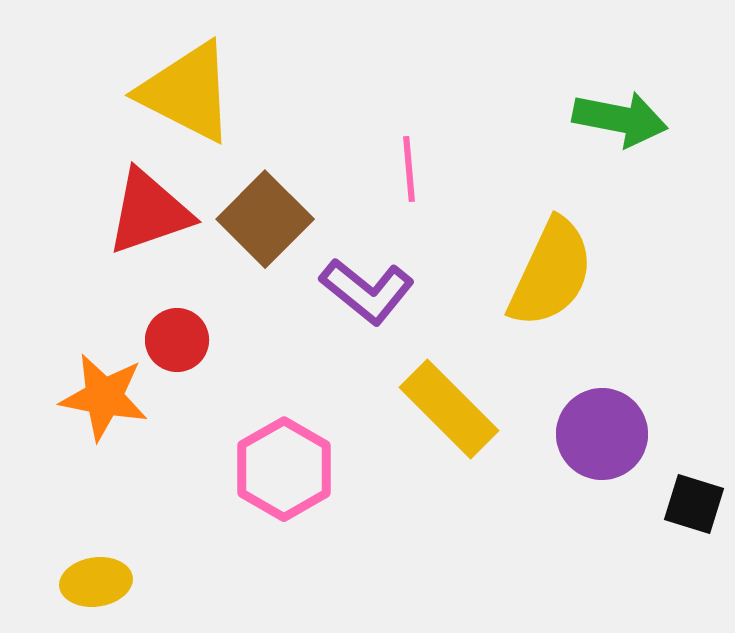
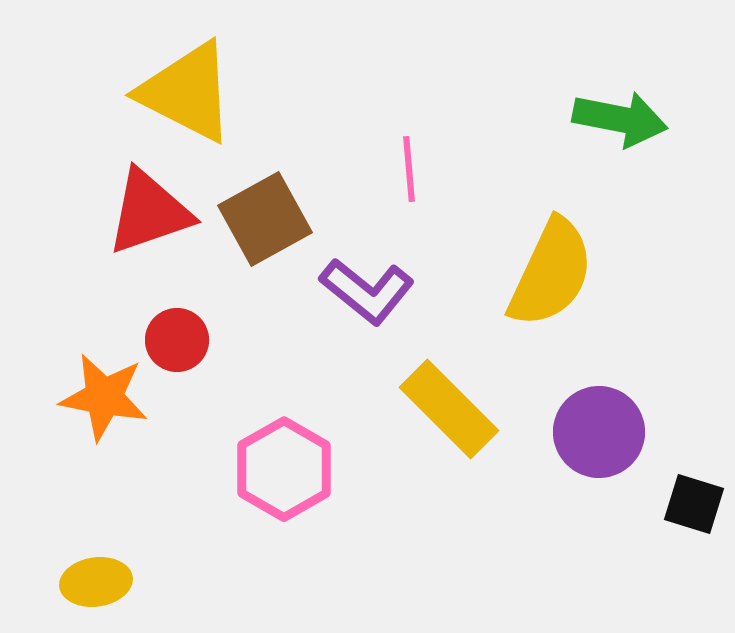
brown square: rotated 16 degrees clockwise
purple circle: moved 3 px left, 2 px up
